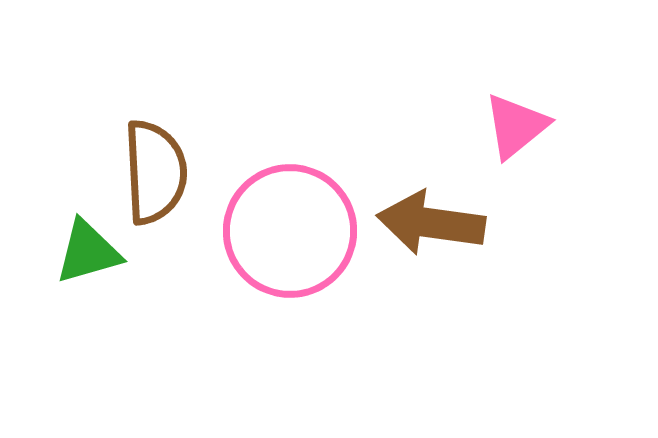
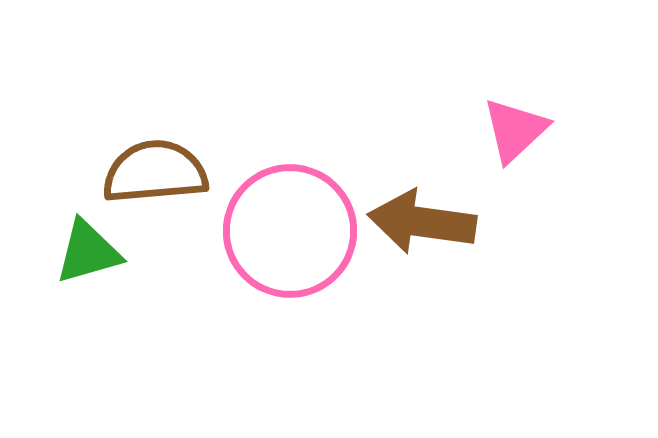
pink triangle: moved 1 px left, 4 px down; rotated 4 degrees counterclockwise
brown semicircle: rotated 92 degrees counterclockwise
brown arrow: moved 9 px left, 1 px up
